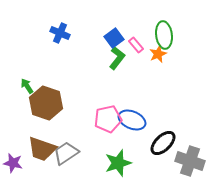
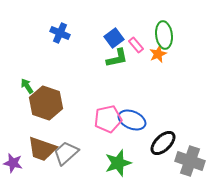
green L-shape: rotated 40 degrees clockwise
gray trapezoid: rotated 8 degrees counterclockwise
